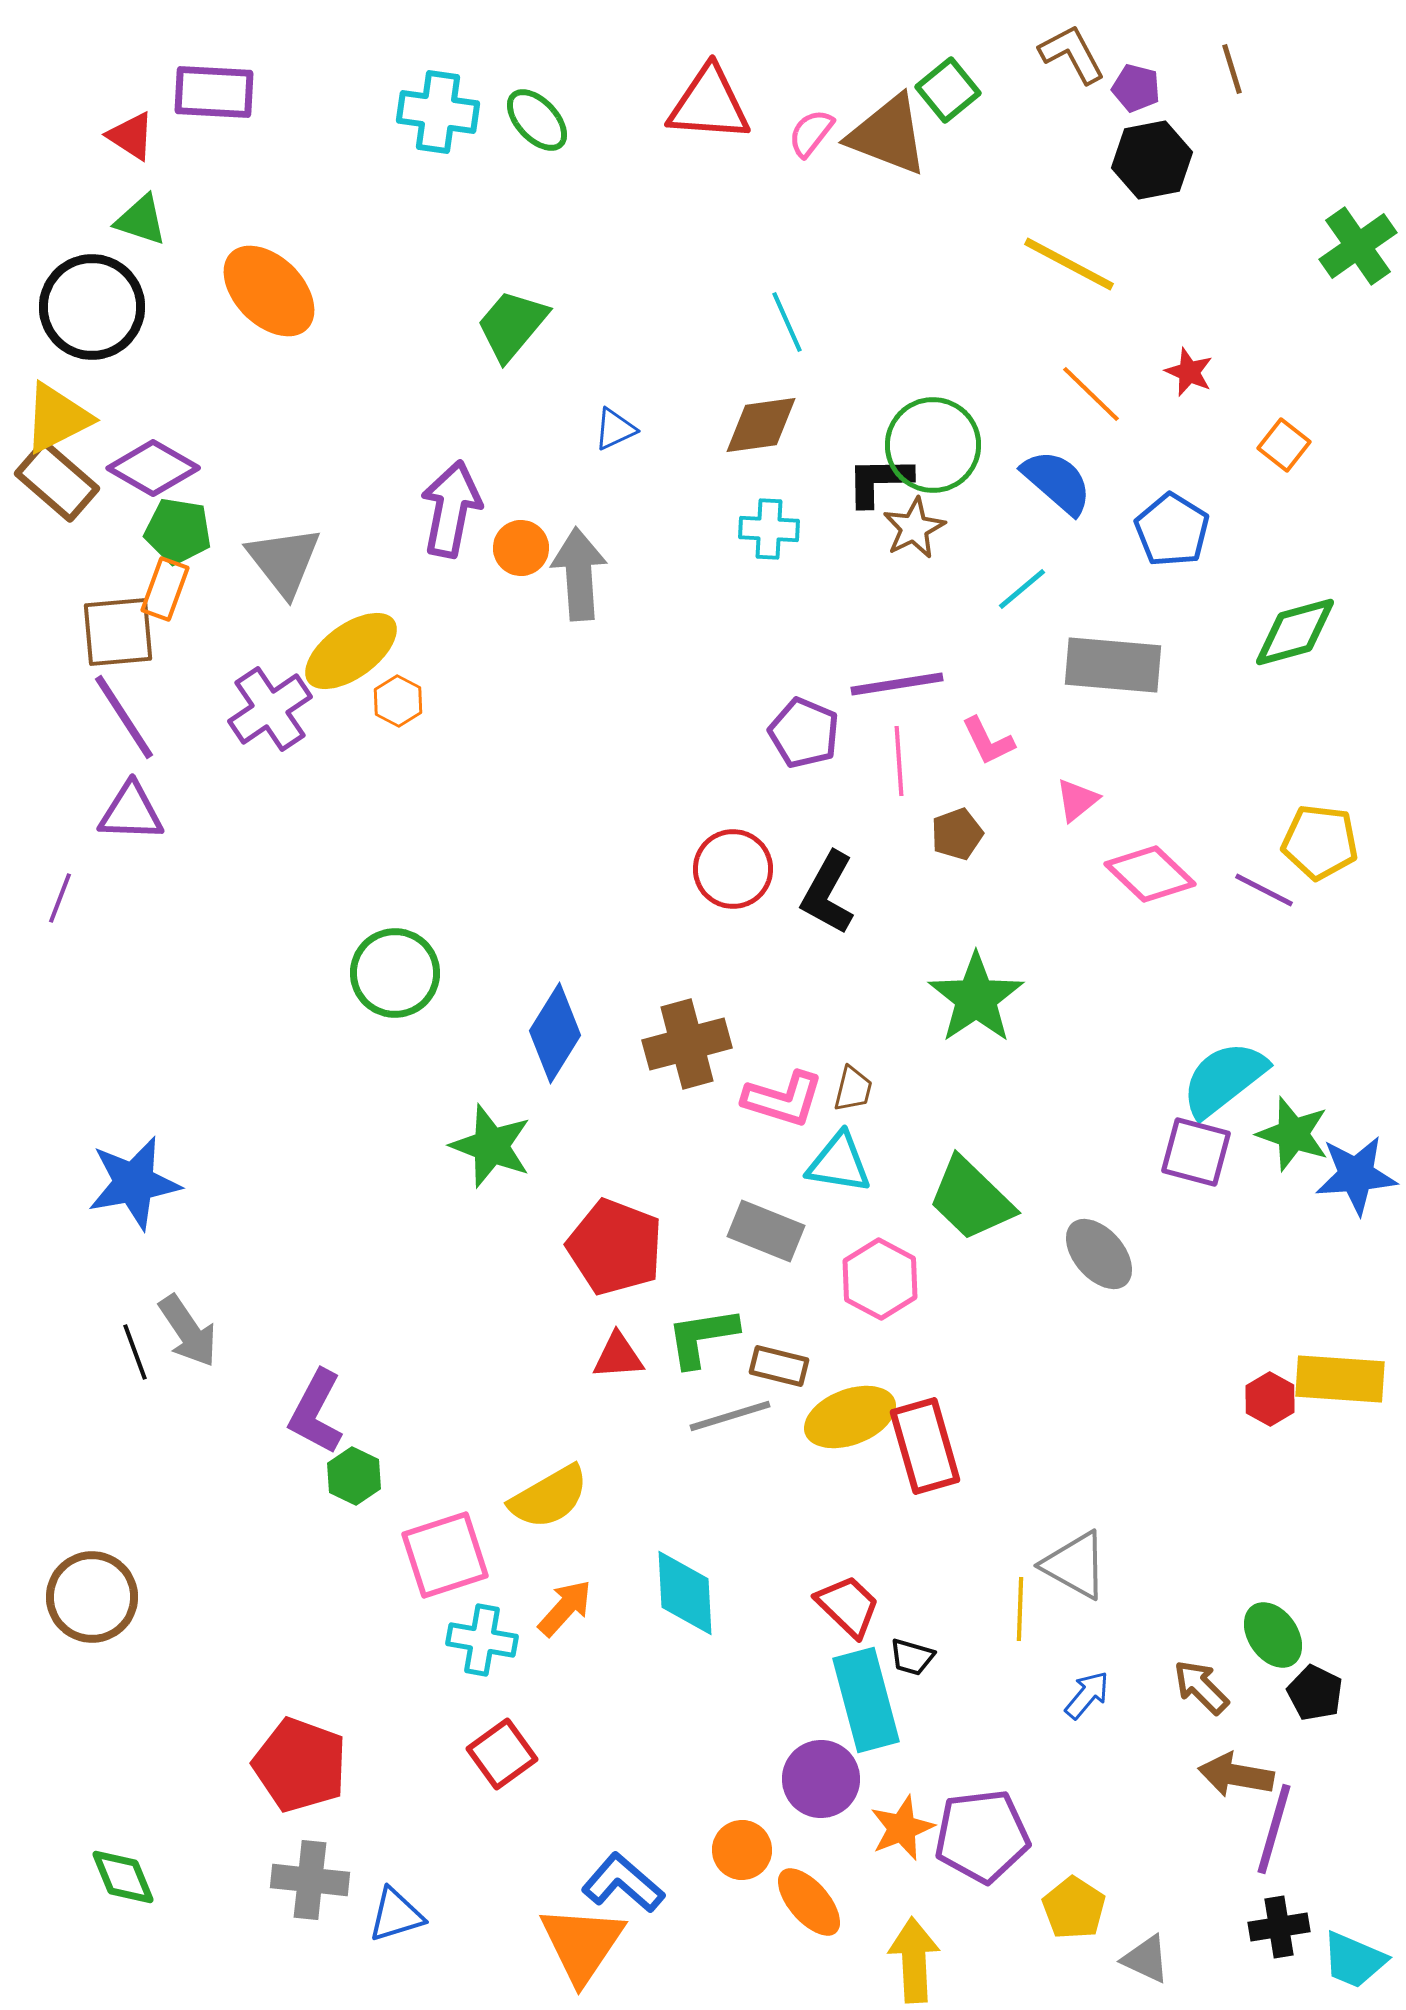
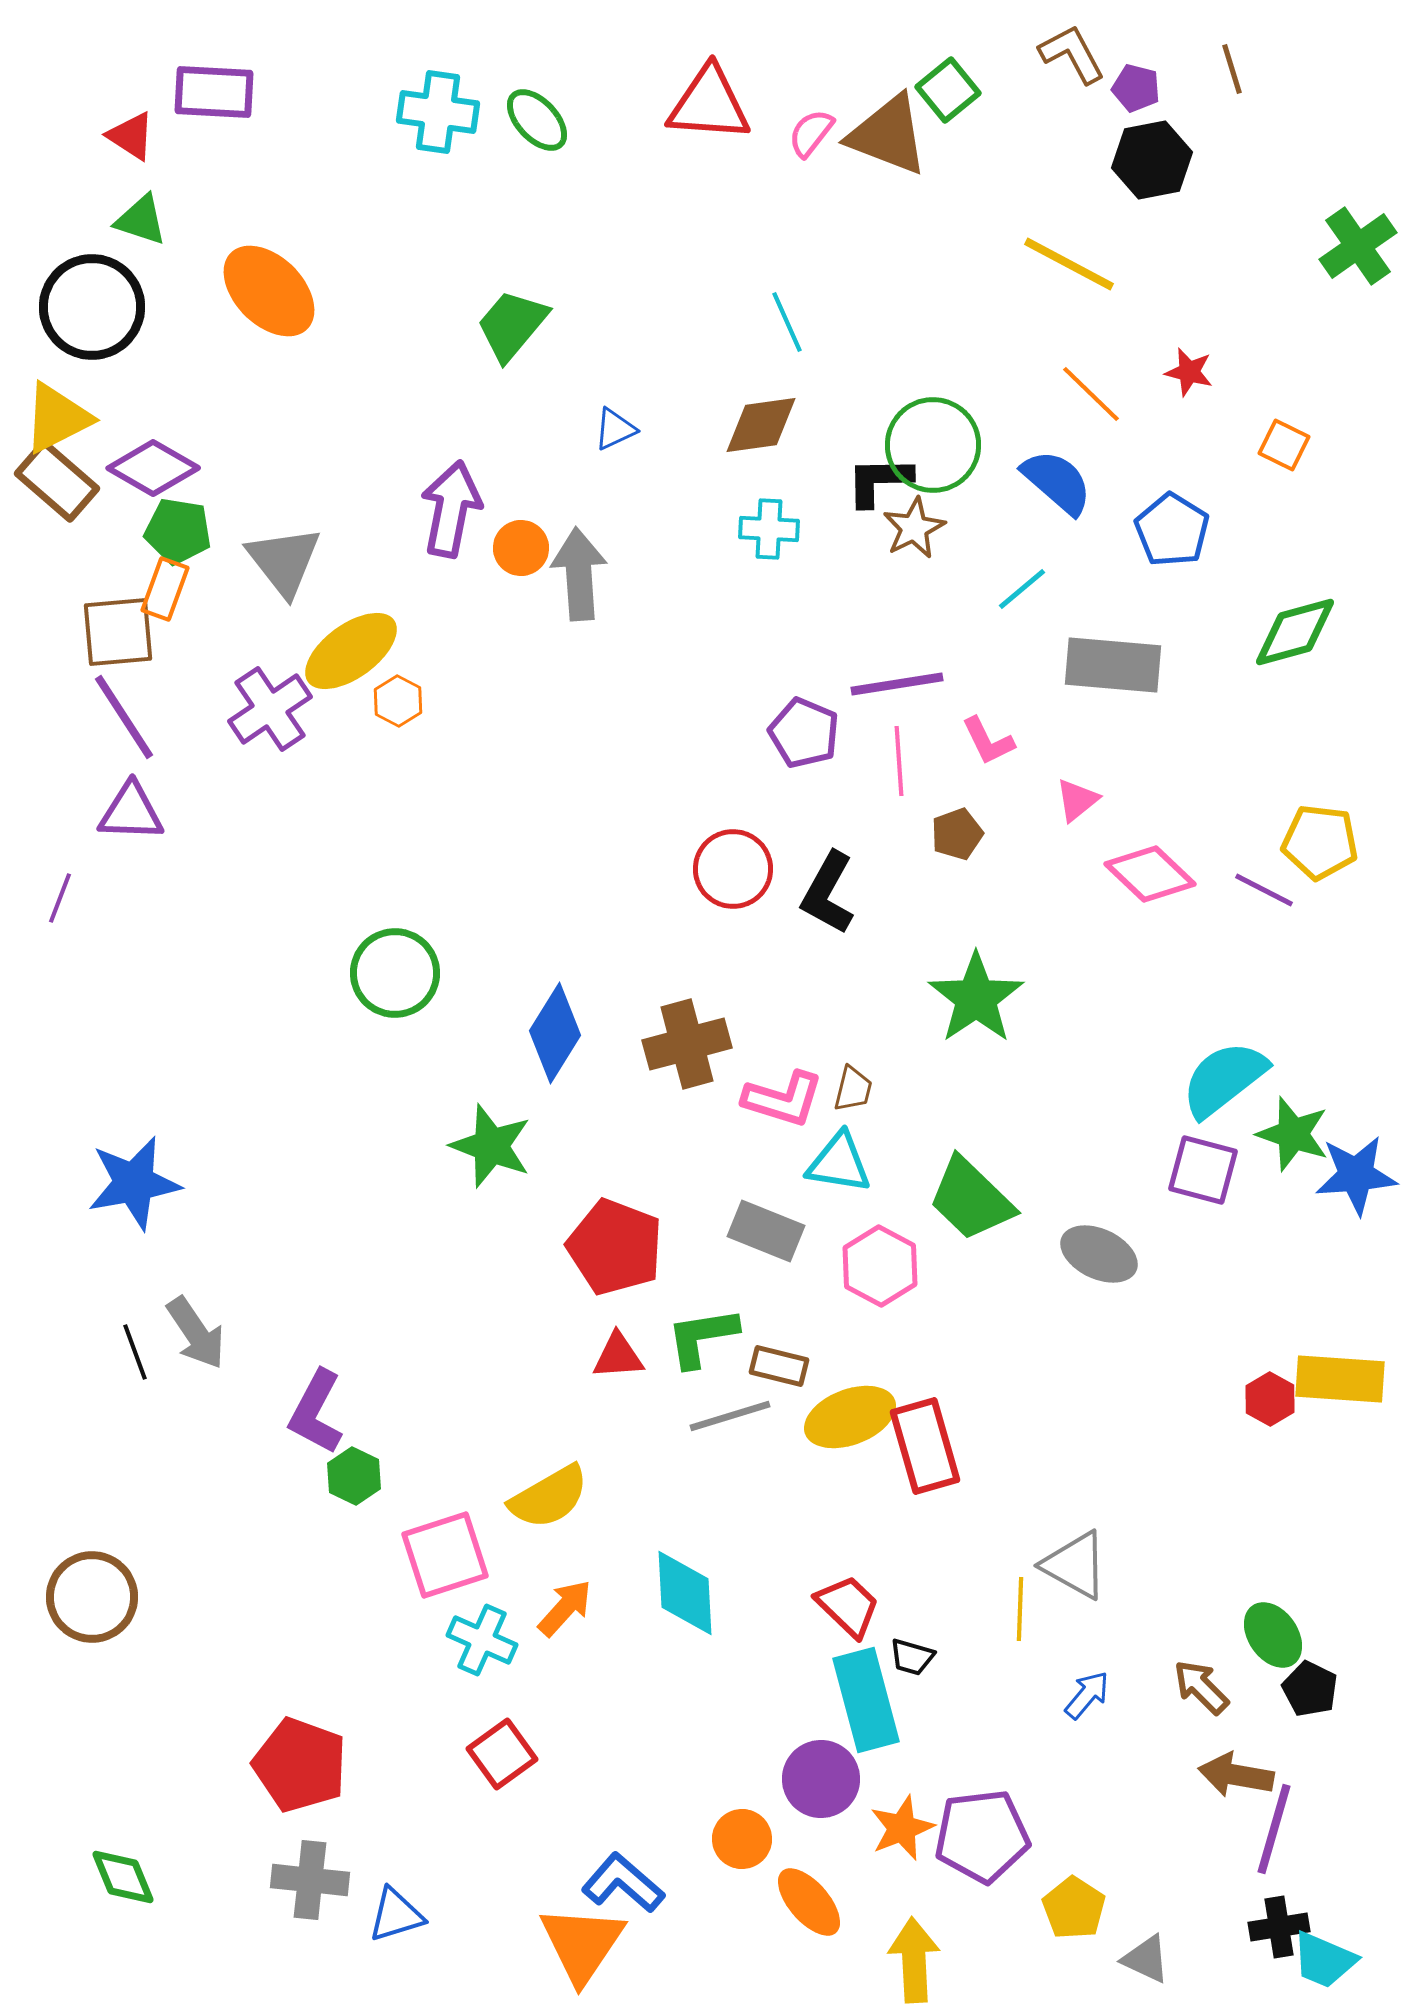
red star at (1189, 372): rotated 9 degrees counterclockwise
orange square at (1284, 445): rotated 12 degrees counterclockwise
purple square at (1196, 1152): moved 7 px right, 18 px down
gray ellipse at (1099, 1254): rotated 24 degrees counterclockwise
pink hexagon at (880, 1279): moved 13 px up
gray arrow at (188, 1331): moved 8 px right, 2 px down
cyan cross at (482, 1640): rotated 14 degrees clockwise
black pentagon at (1315, 1693): moved 5 px left, 4 px up
orange circle at (742, 1850): moved 11 px up
cyan trapezoid at (1354, 1960): moved 30 px left
